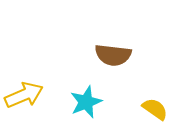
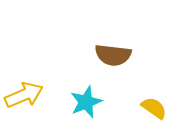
yellow semicircle: moved 1 px left, 1 px up
